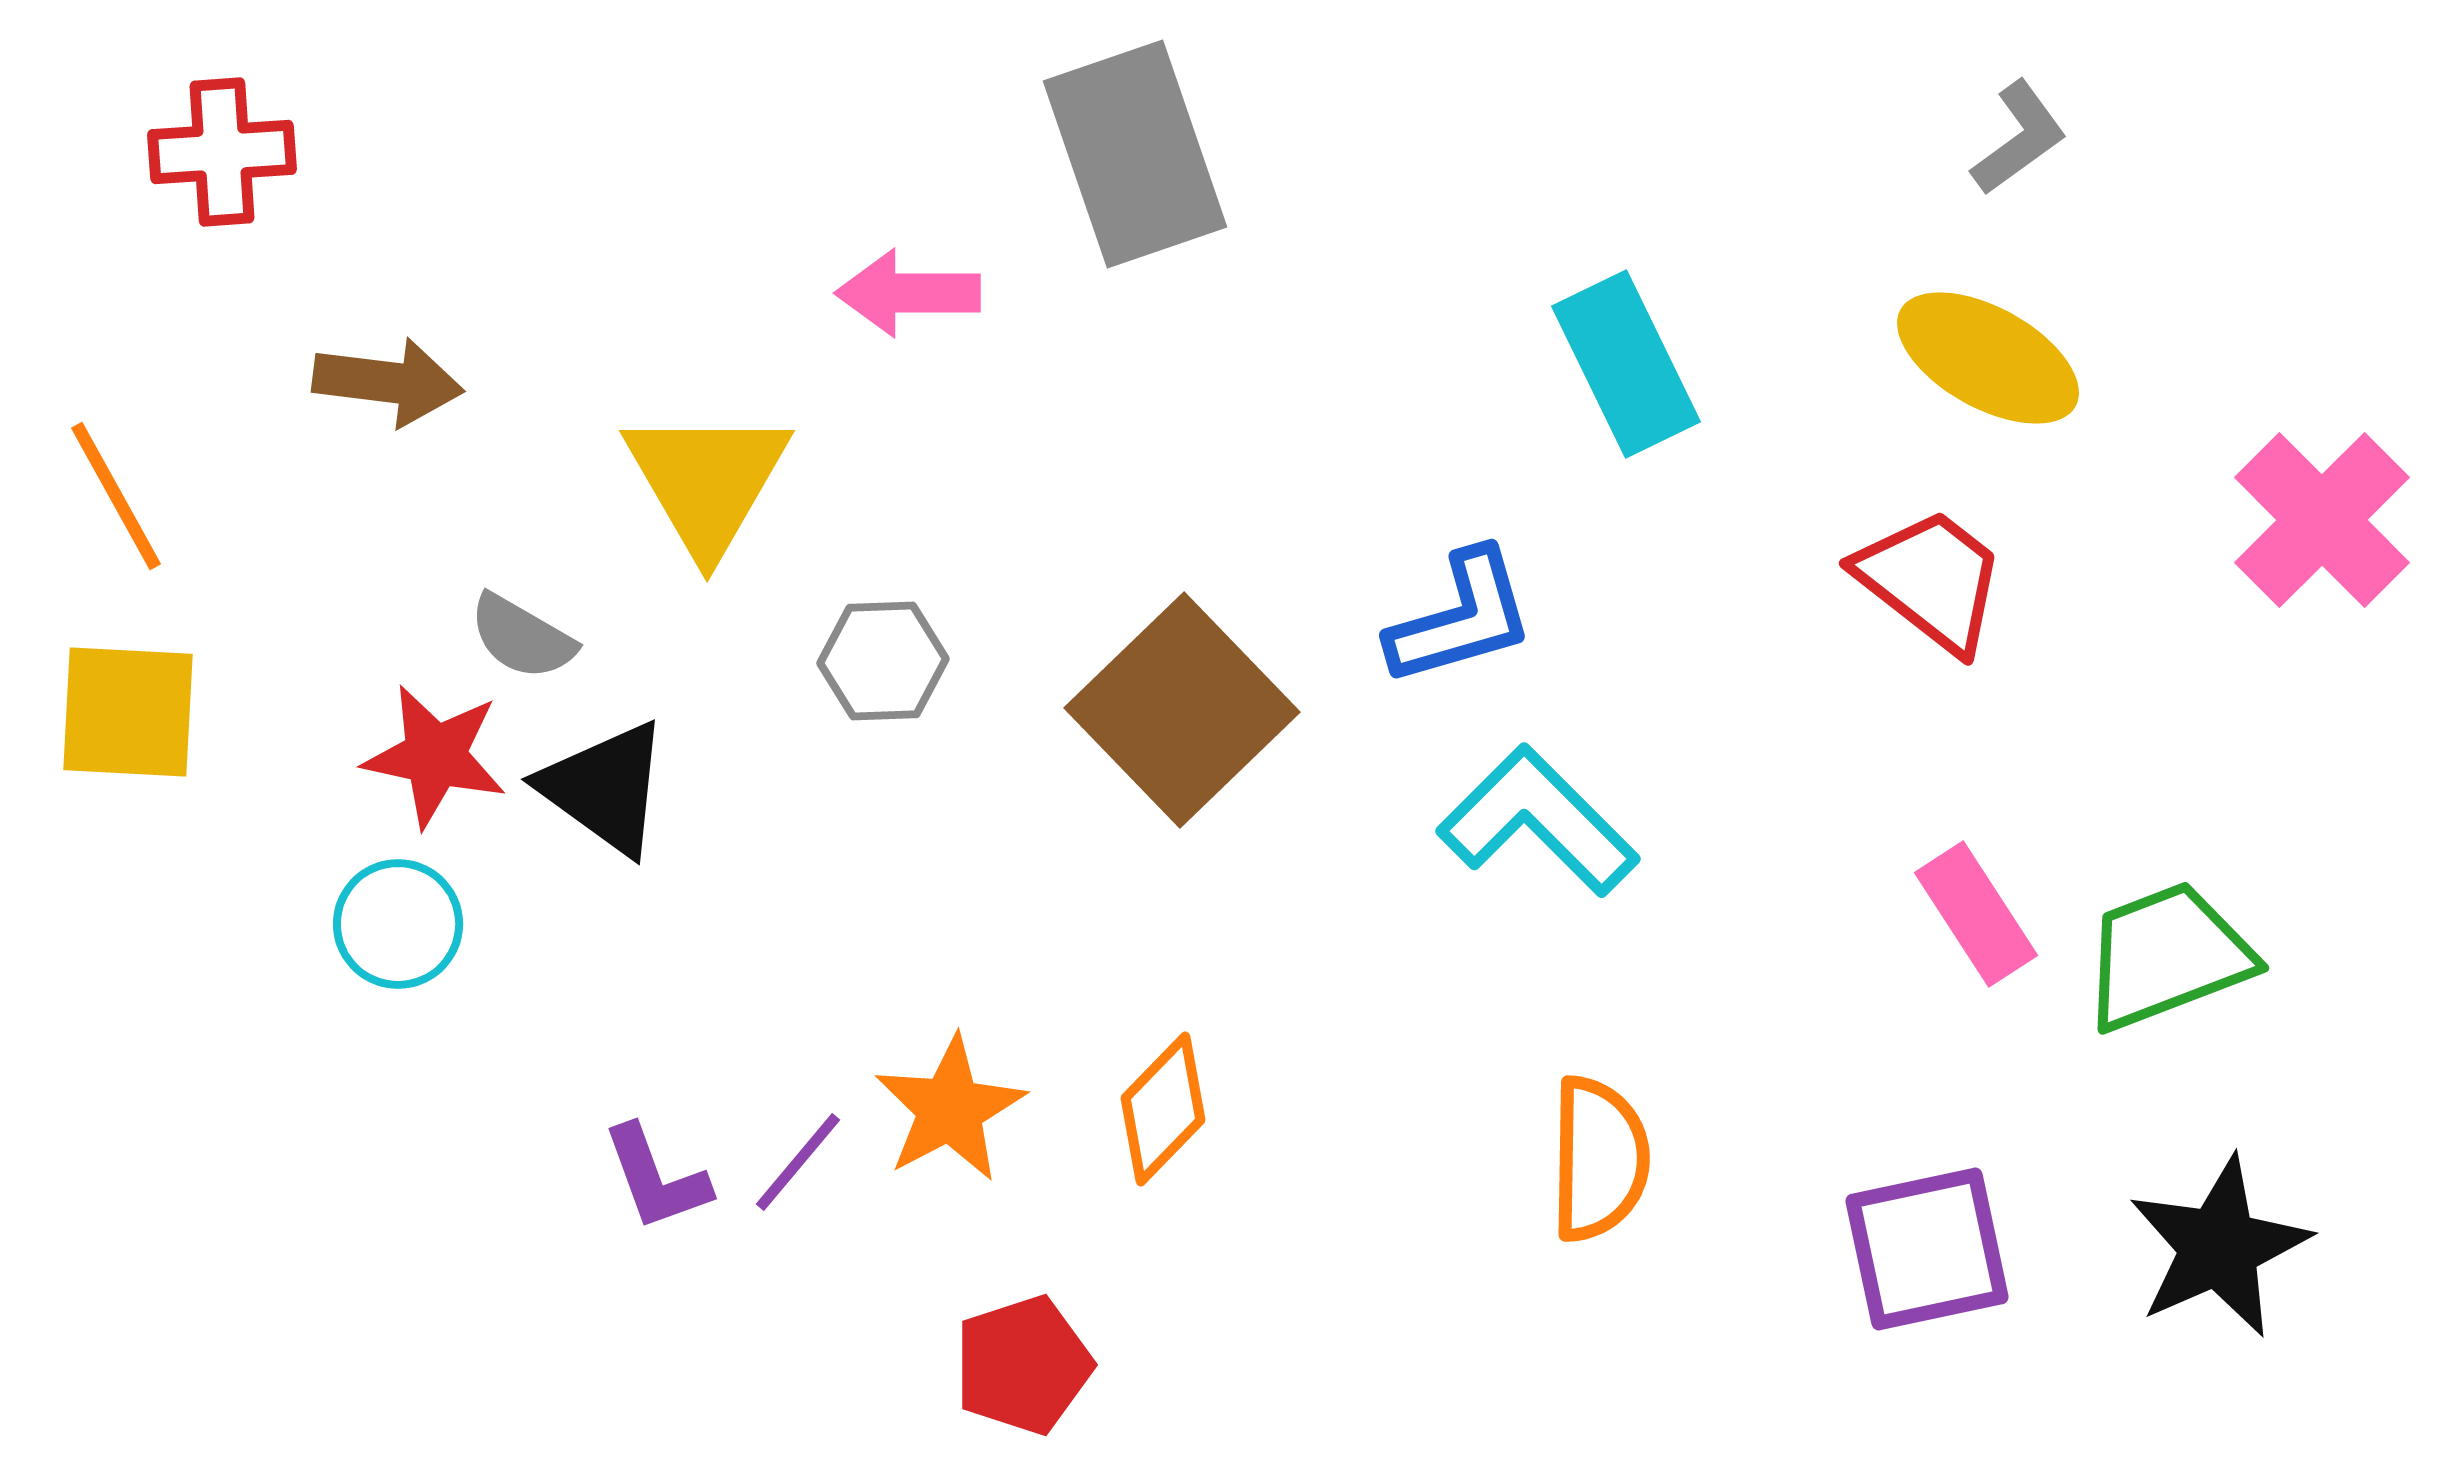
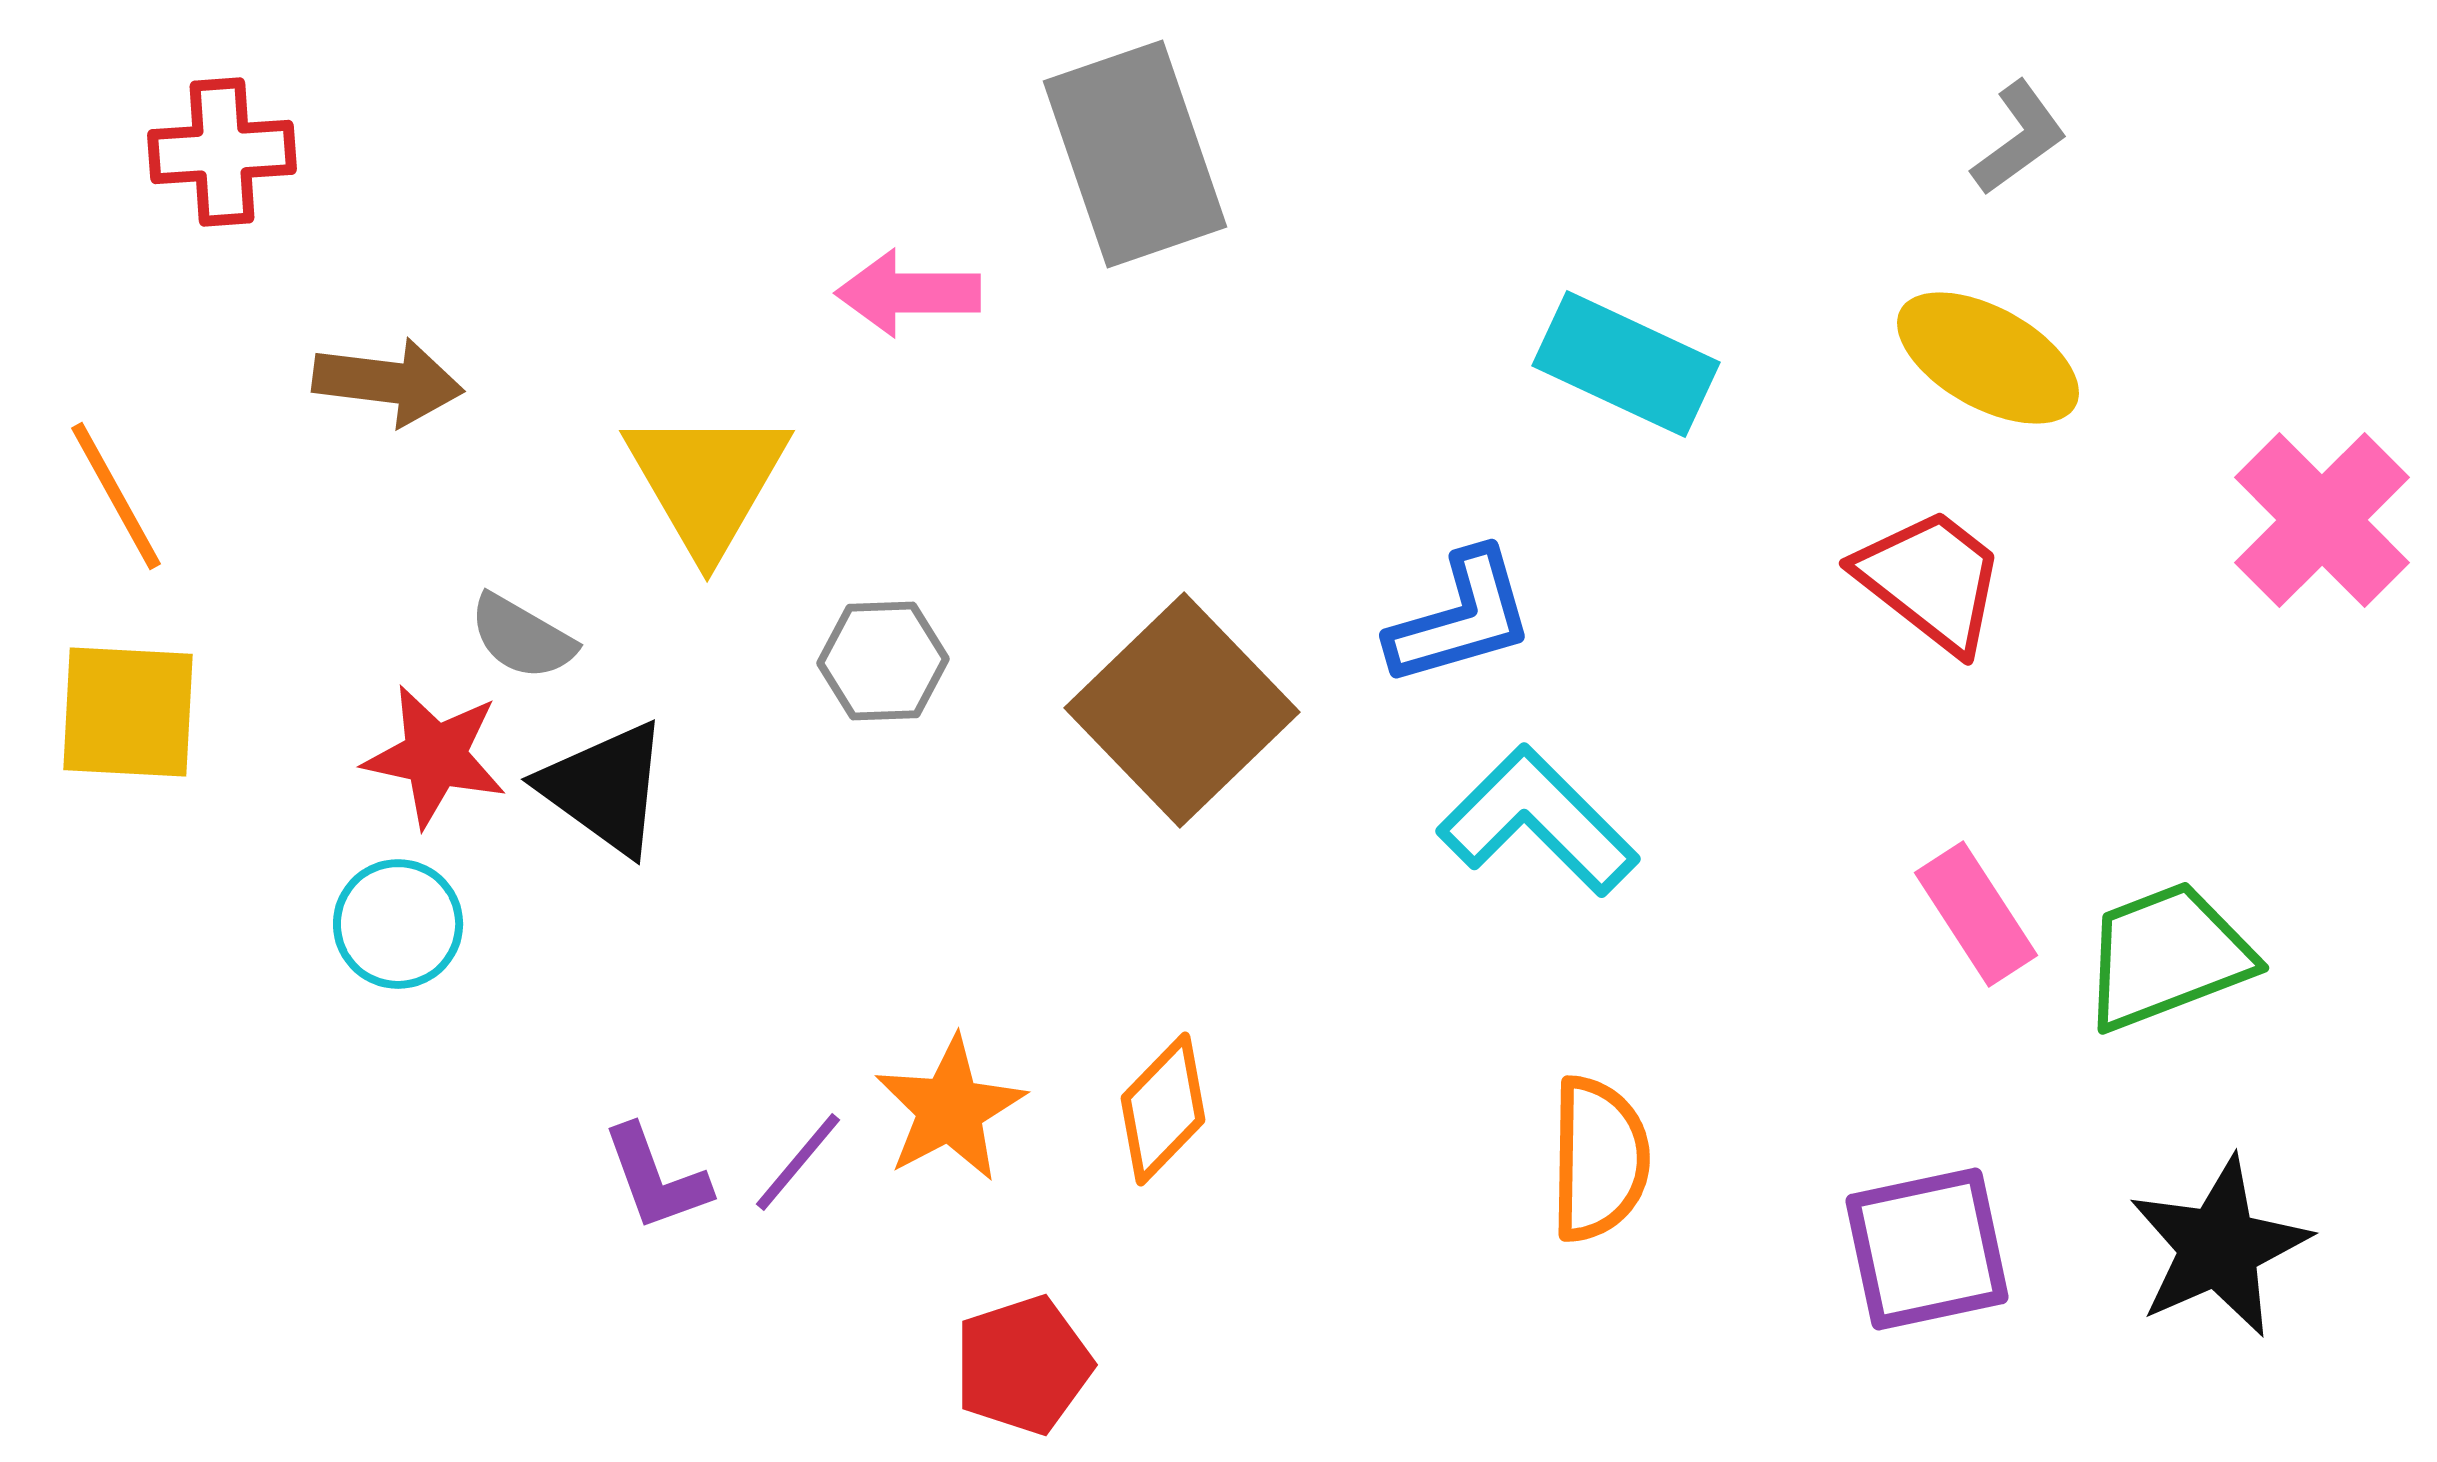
cyan rectangle: rotated 39 degrees counterclockwise
